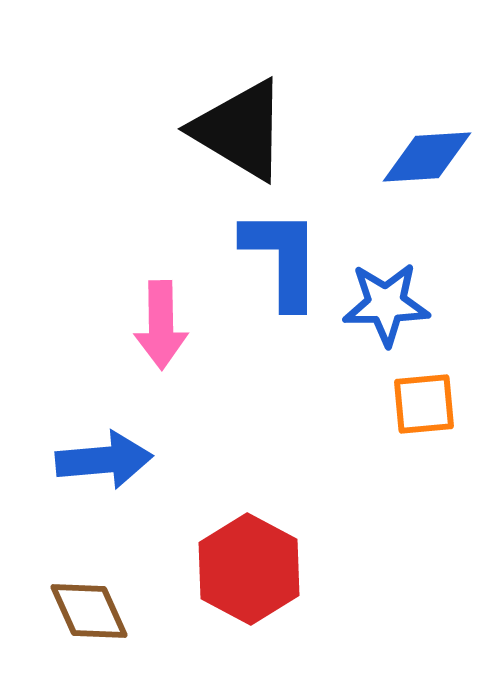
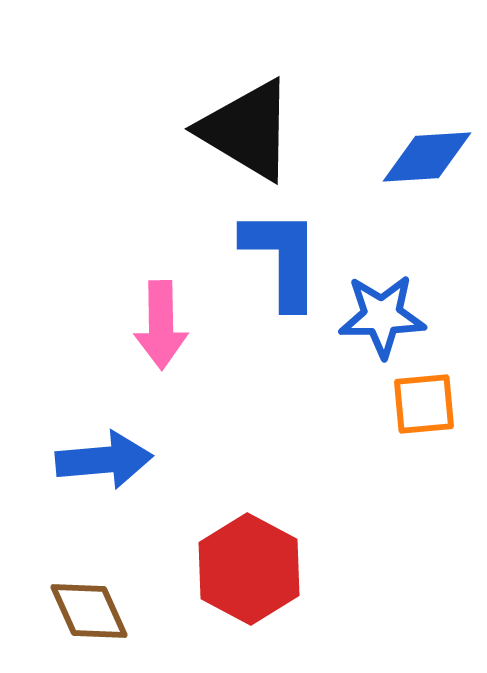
black triangle: moved 7 px right
blue star: moved 4 px left, 12 px down
